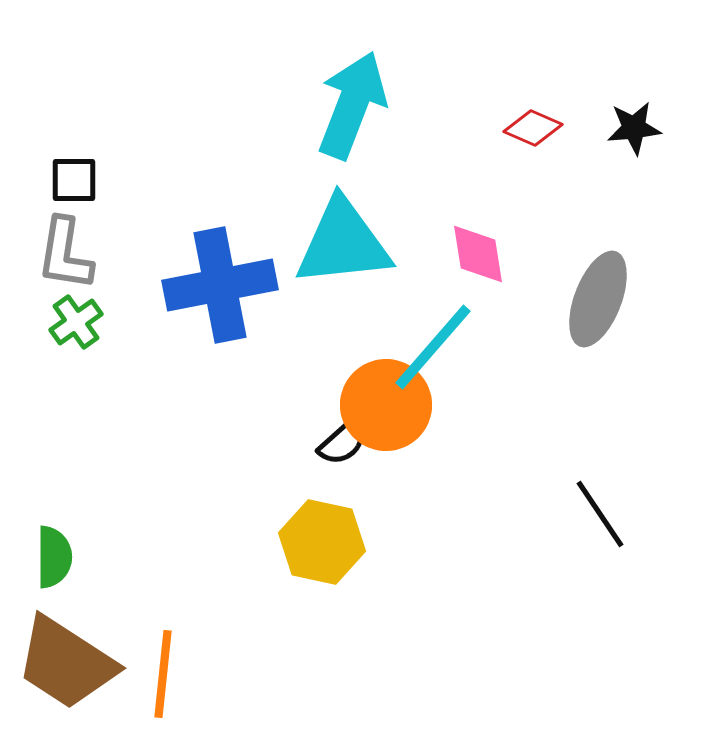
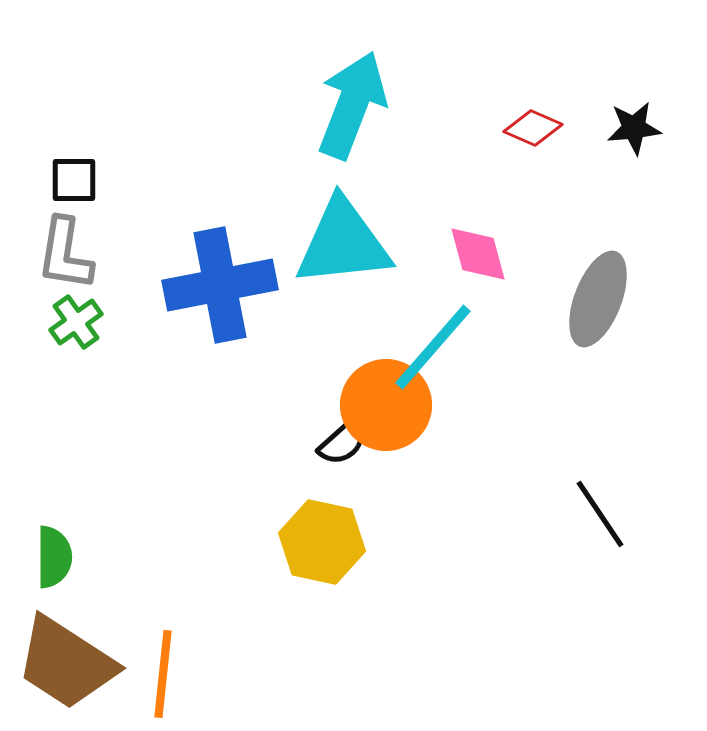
pink diamond: rotated 6 degrees counterclockwise
